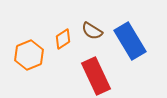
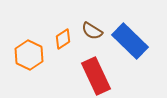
blue rectangle: rotated 15 degrees counterclockwise
orange hexagon: rotated 12 degrees counterclockwise
